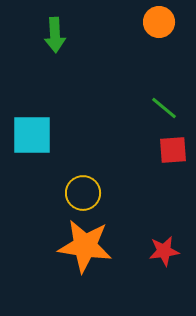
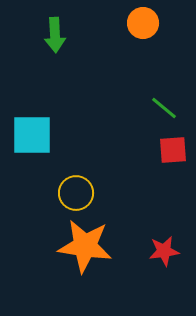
orange circle: moved 16 px left, 1 px down
yellow circle: moved 7 px left
